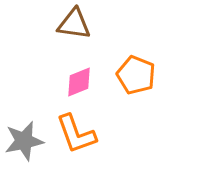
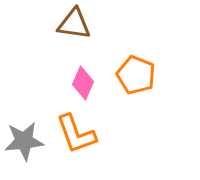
pink diamond: moved 4 px right, 1 px down; rotated 44 degrees counterclockwise
gray star: rotated 6 degrees clockwise
